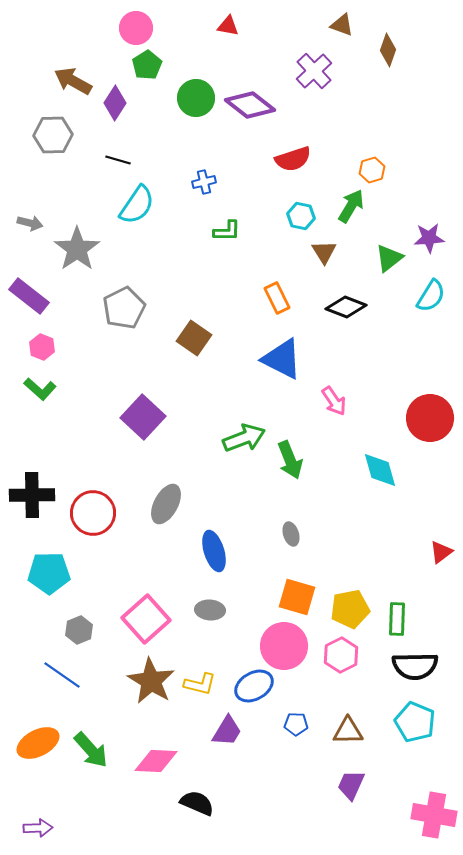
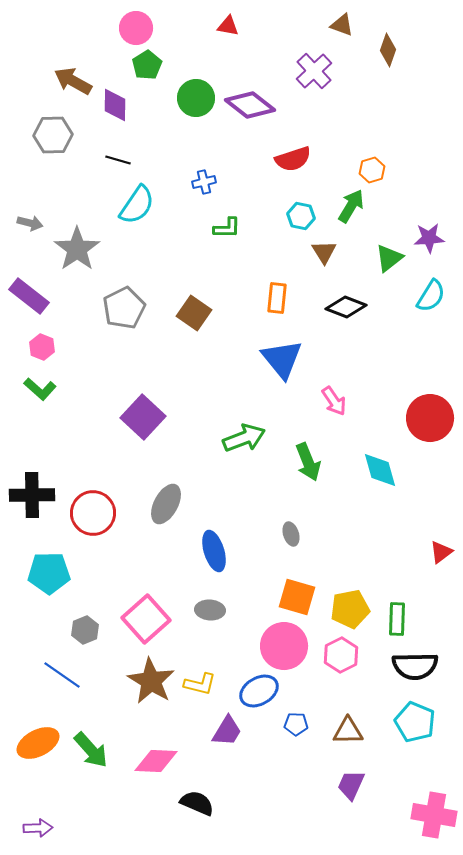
purple diamond at (115, 103): moved 2 px down; rotated 32 degrees counterclockwise
green L-shape at (227, 231): moved 3 px up
orange rectangle at (277, 298): rotated 32 degrees clockwise
brown square at (194, 338): moved 25 px up
blue triangle at (282, 359): rotated 24 degrees clockwise
green arrow at (290, 460): moved 18 px right, 2 px down
gray hexagon at (79, 630): moved 6 px right
blue ellipse at (254, 686): moved 5 px right, 5 px down
